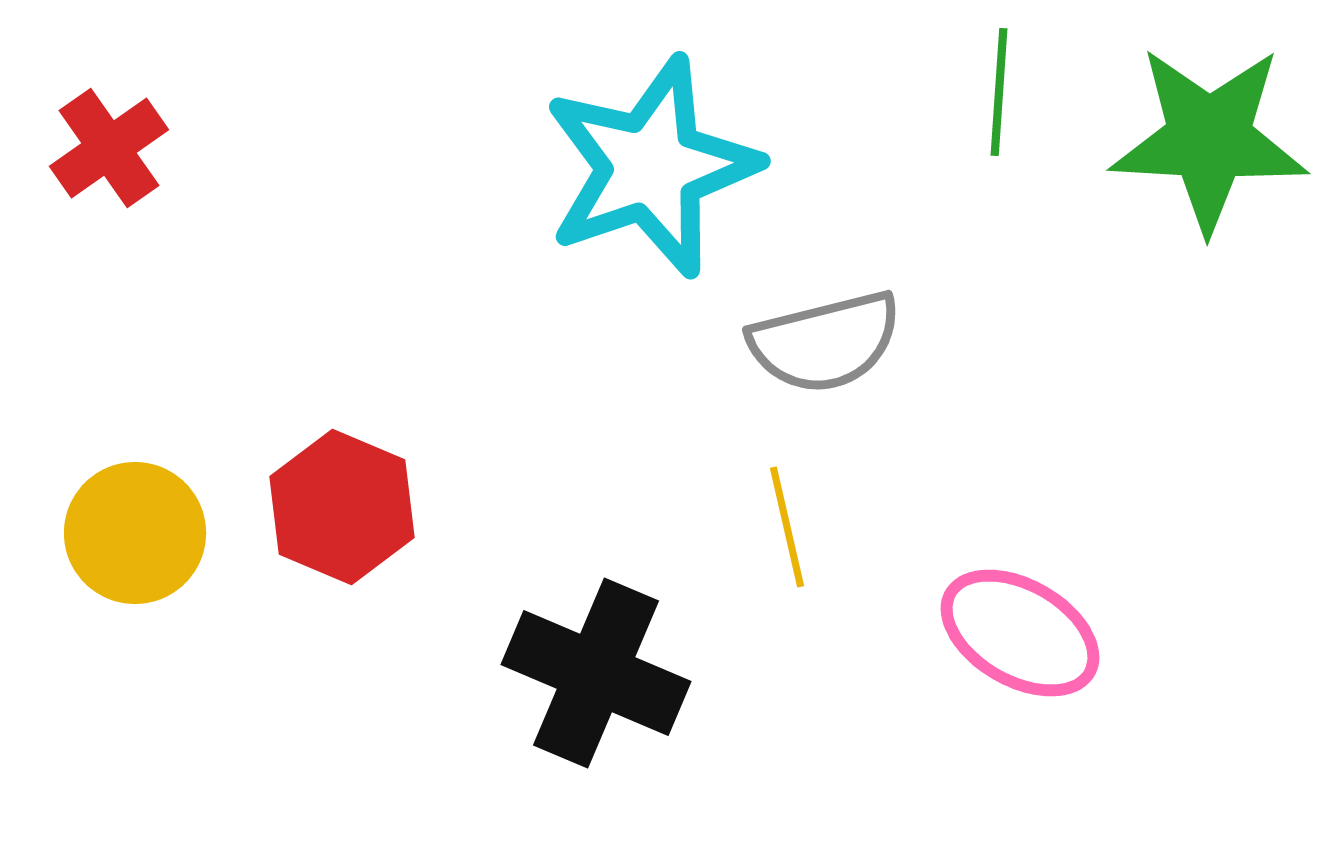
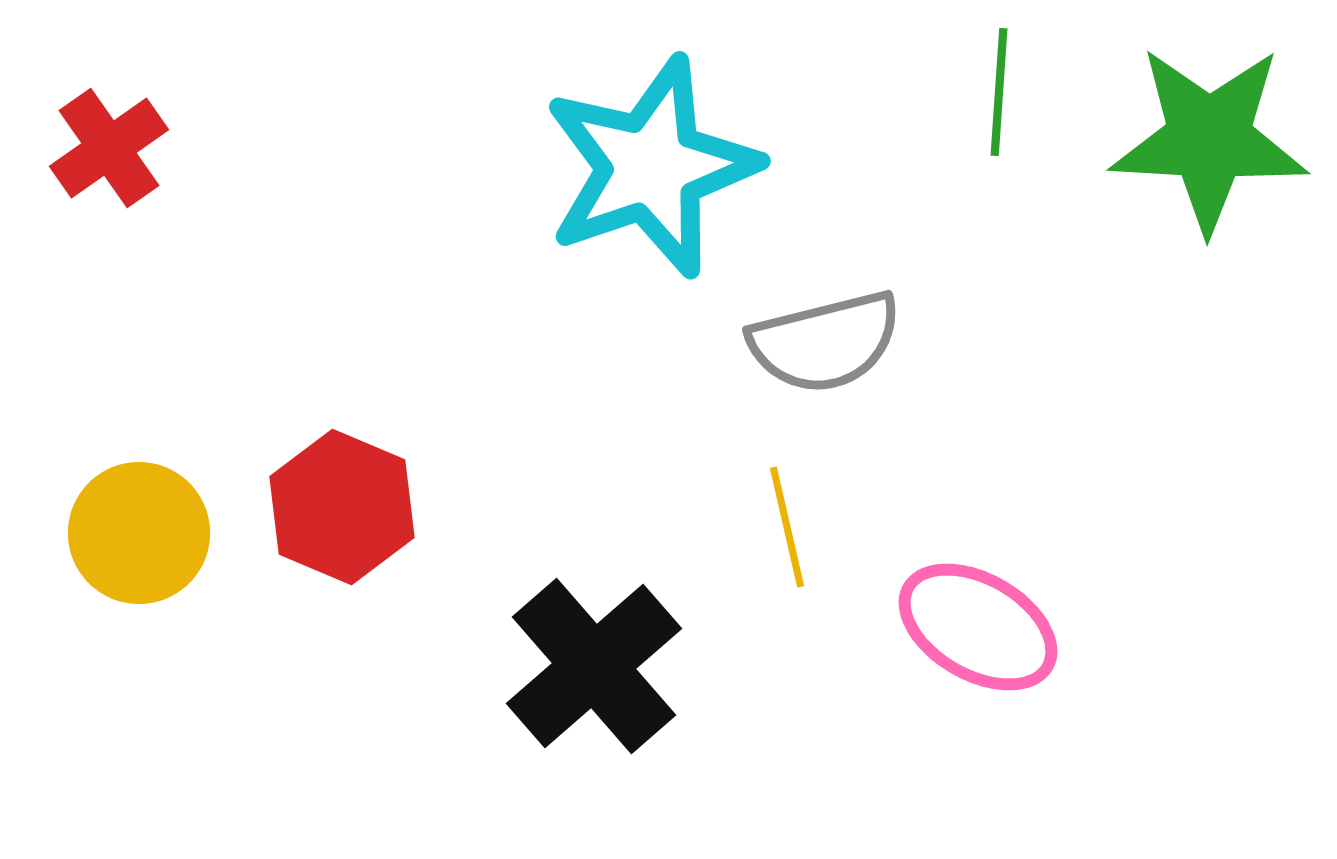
yellow circle: moved 4 px right
pink ellipse: moved 42 px left, 6 px up
black cross: moved 2 px left, 7 px up; rotated 26 degrees clockwise
